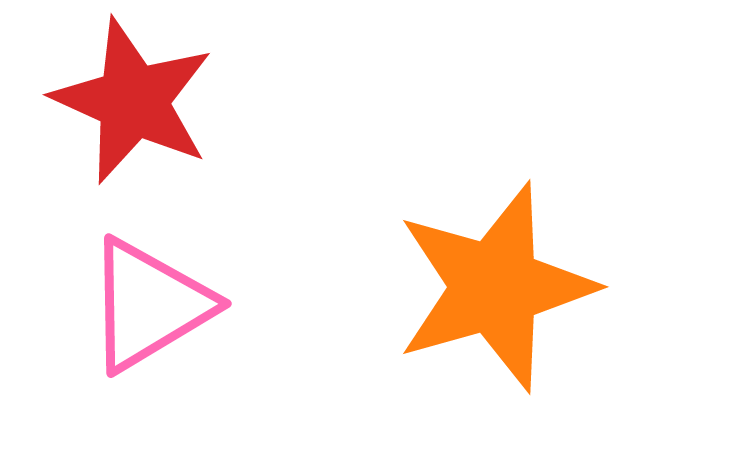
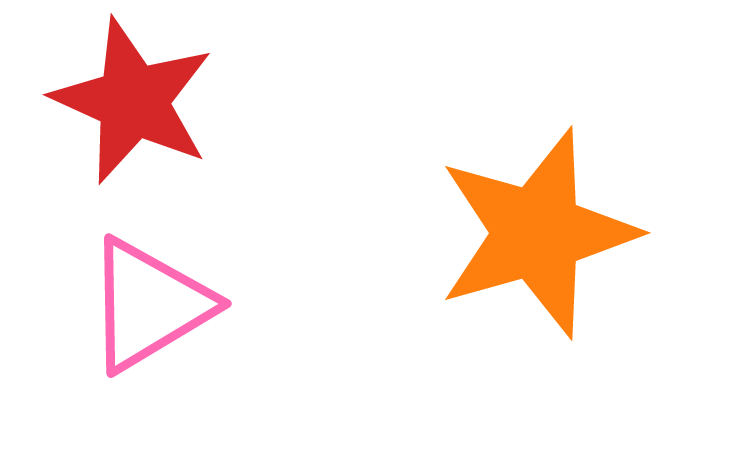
orange star: moved 42 px right, 54 px up
